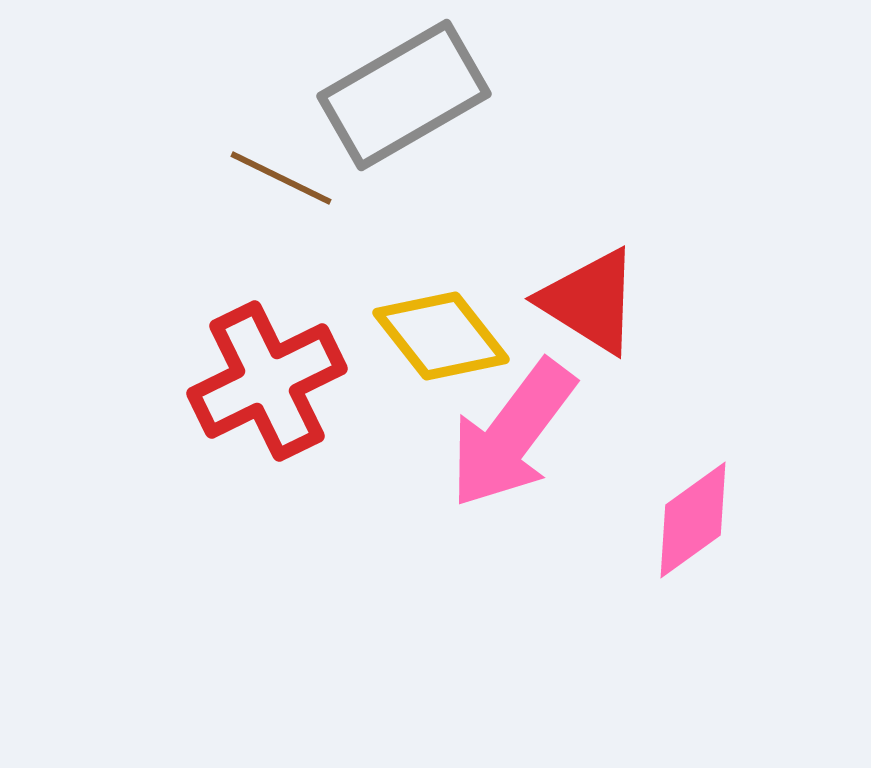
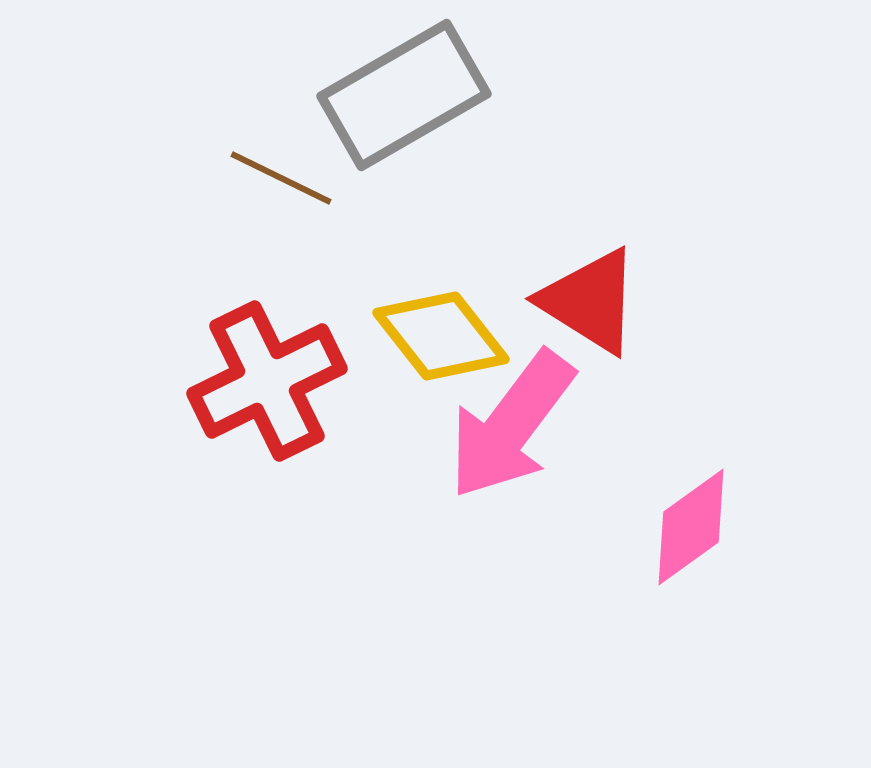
pink arrow: moved 1 px left, 9 px up
pink diamond: moved 2 px left, 7 px down
